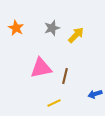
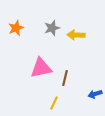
orange star: rotated 21 degrees clockwise
yellow arrow: rotated 132 degrees counterclockwise
brown line: moved 2 px down
yellow line: rotated 40 degrees counterclockwise
